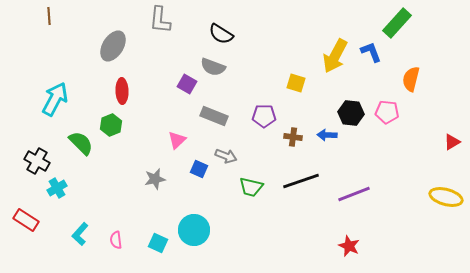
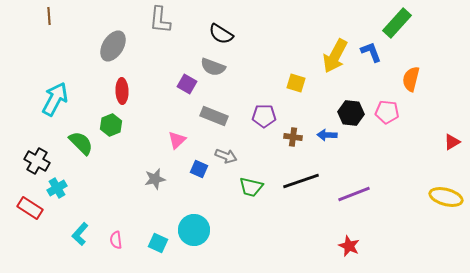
red rectangle: moved 4 px right, 12 px up
